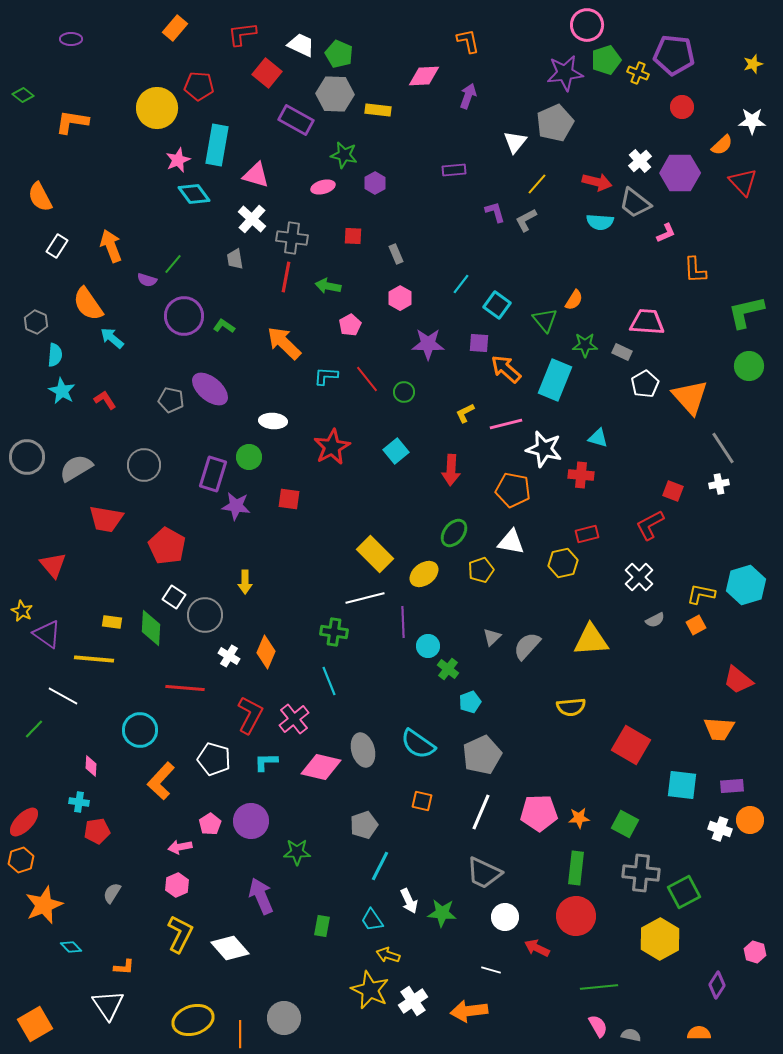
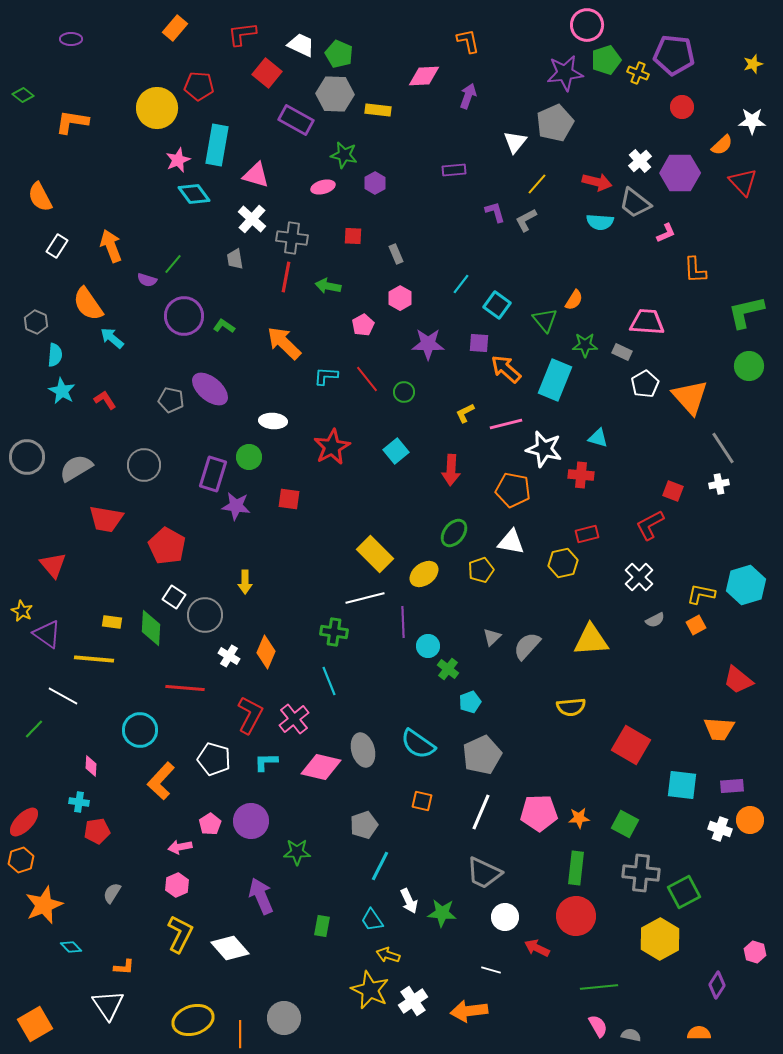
pink pentagon at (350, 325): moved 13 px right
